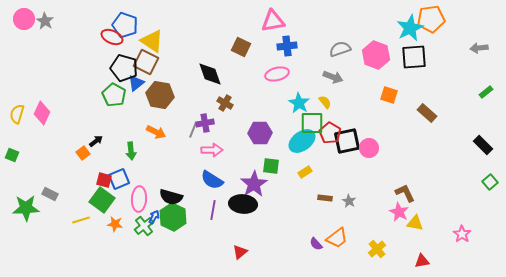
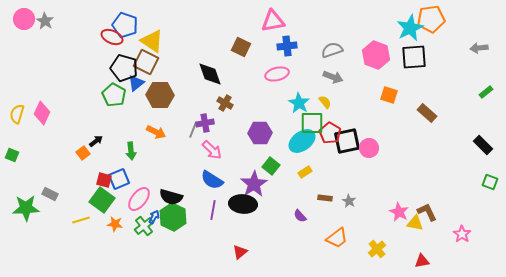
gray semicircle at (340, 49): moved 8 px left, 1 px down
brown hexagon at (160, 95): rotated 8 degrees counterclockwise
pink arrow at (212, 150): rotated 45 degrees clockwise
green square at (271, 166): rotated 30 degrees clockwise
green square at (490, 182): rotated 28 degrees counterclockwise
brown L-shape at (405, 193): moved 22 px right, 19 px down
pink ellipse at (139, 199): rotated 35 degrees clockwise
purple semicircle at (316, 244): moved 16 px left, 28 px up
